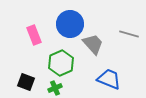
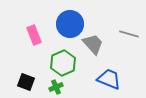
green hexagon: moved 2 px right
green cross: moved 1 px right, 1 px up
